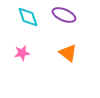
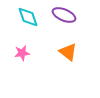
orange triangle: moved 1 px up
